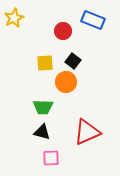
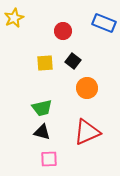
blue rectangle: moved 11 px right, 3 px down
orange circle: moved 21 px right, 6 px down
green trapezoid: moved 1 px left, 1 px down; rotated 15 degrees counterclockwise
pink square: moved 2 px left, 1 px down
